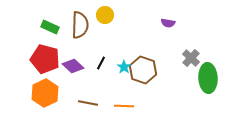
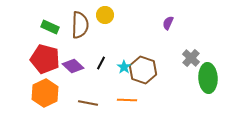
purple semicircle: rotated 104 degrees clockwise
orange line: moved 3 px right, 6 px up
